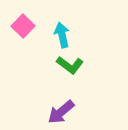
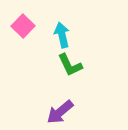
green L-shape: rotated 28 degrees clockwise
purple arrow: moved 1 px left
